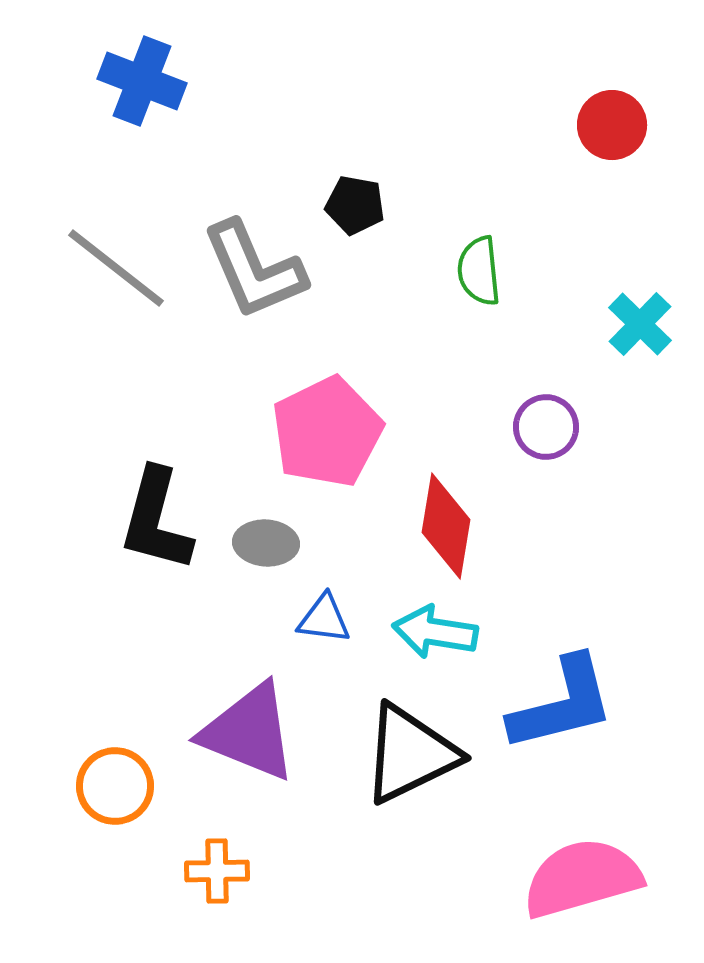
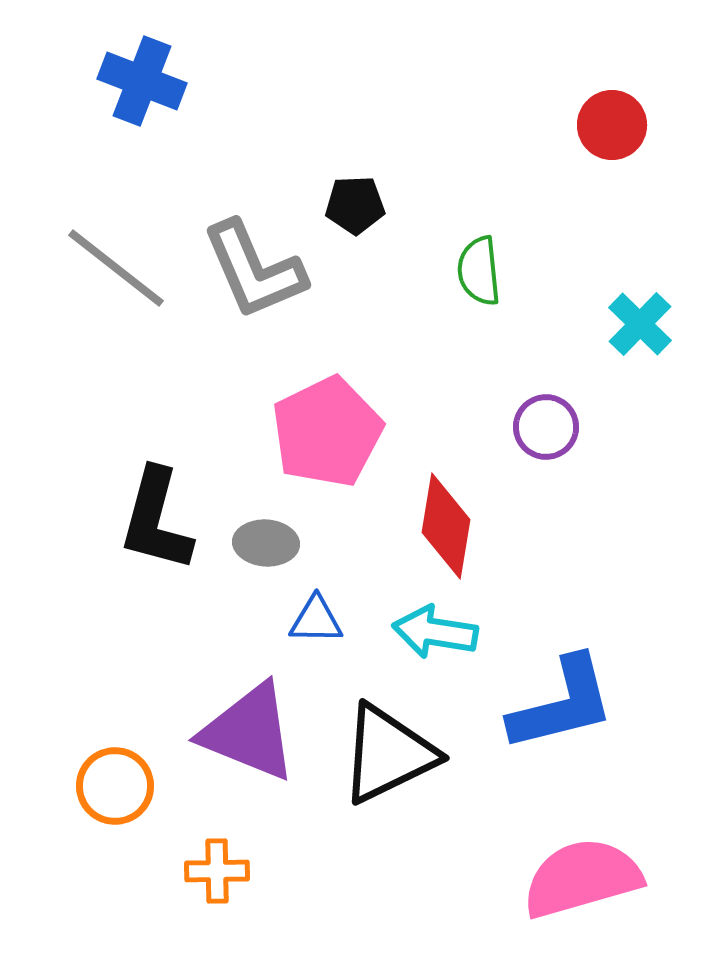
black pentagon: rotated 12 degrees counterclockwise
blue triangle: moved 8 px left, 1 px down; rotated 6 degrees counterclockwise
black triangle: moved 22 px left
